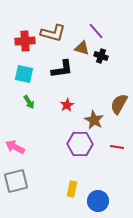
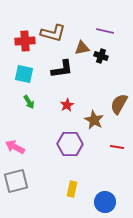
purple line: moved 9 px right; rotated 36 degrees counterclockwise
brown triangle: rotated 28 degrees counterclockwise
purple hexagon: moved 10 px left
blue circle: moved 7 px right, 1 px down
